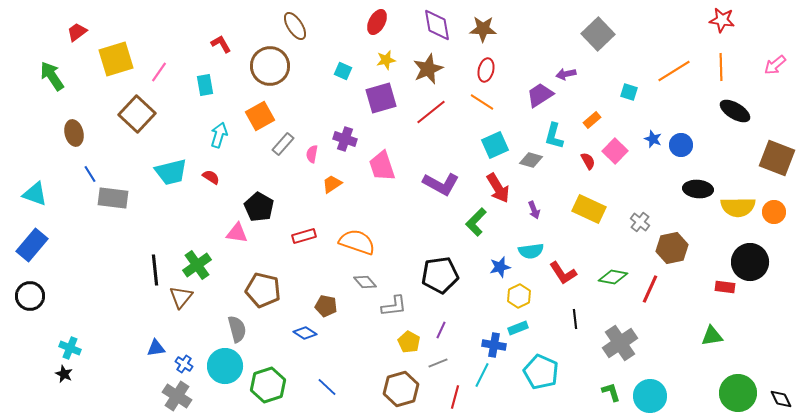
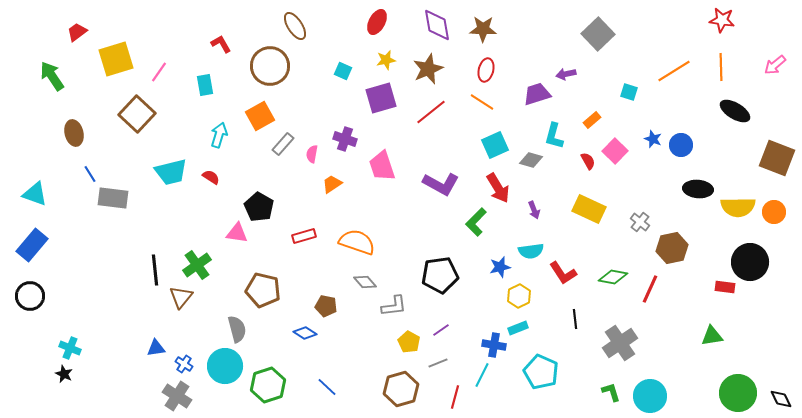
purple trapezoid at (540, 95): moved 3 px left, 1 px up; rotated 16 degrees clockwise
purple line at (441, 330): rotated 30 degrees clockwise
